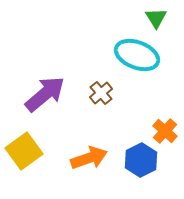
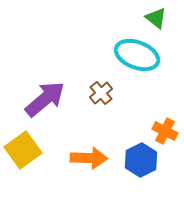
green triangle: rotated 20 degrees counterclockwise
purple arrow: moved 5 px down
orange cross: rotated 15 degrees counterclockwise
yellow square: moved 1 px left, 1 px up
orange arrow: rotated 21 degrees clockwise
